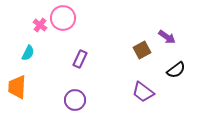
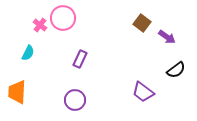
brown square: moved 27 px up; rotated 24 degrees counterclockwise
orange trapezoid: moved 5 px down
